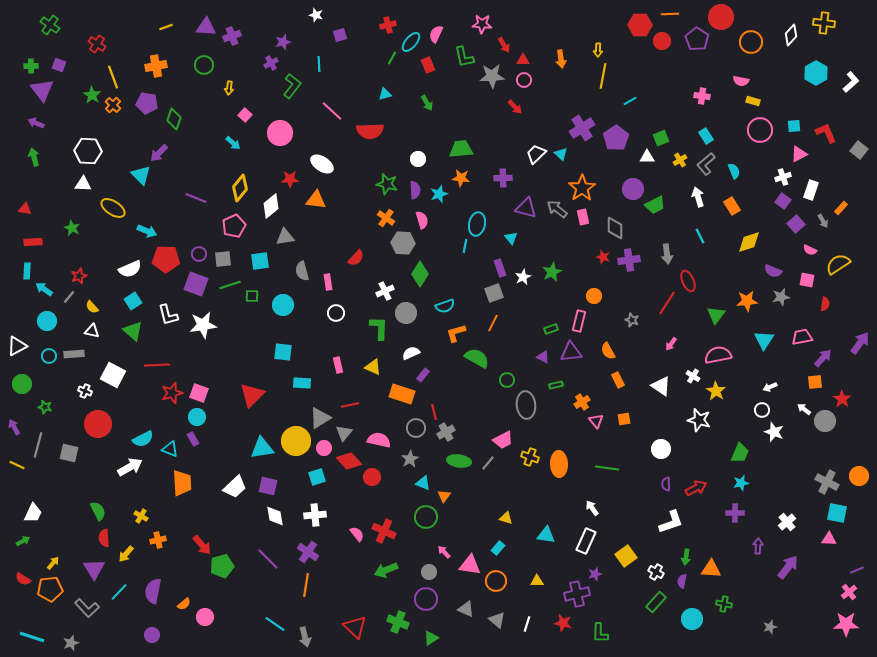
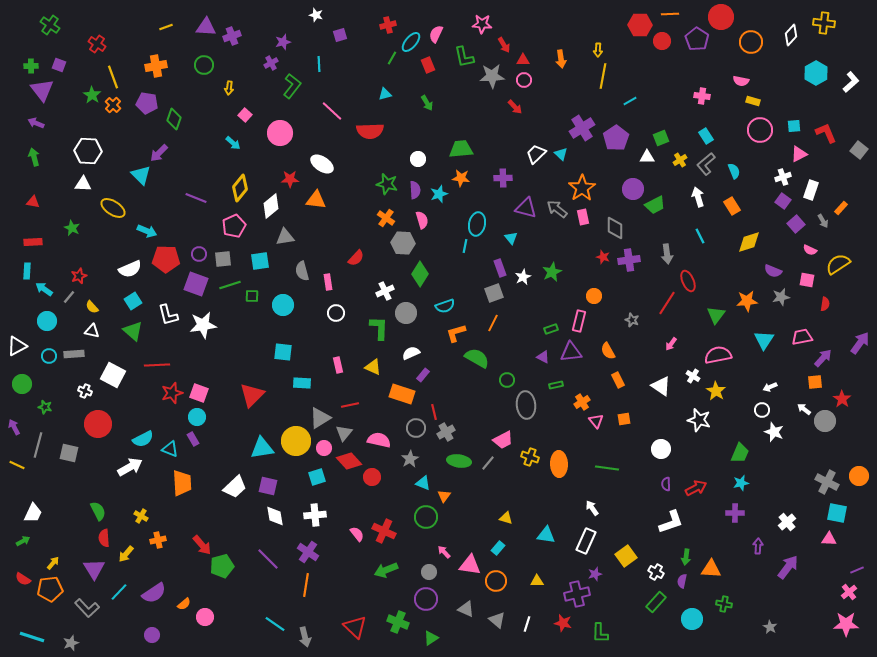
red triangle at (25, 209): moved 8 px right, 7 px up
purple semicircle at (153, 591): moved 1 px right, 2 px down; rotated 135 degrees counterclockwise
gray star at (770, 627): rotated 24 degrees counterclockwise
